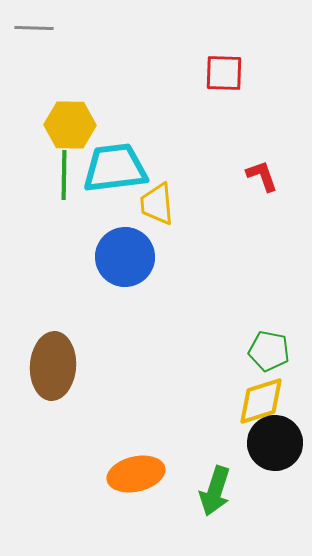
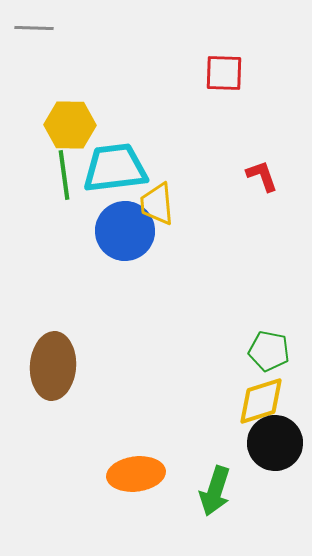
green line: rotated 9 degrees counterclockwise
blue circle: moved 26 px up
orange ellipse: rotated 6 degrees clockwise
